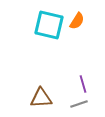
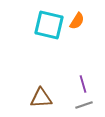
gray line: moved 5 px right, 1 px down
